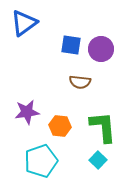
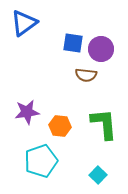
blue square: moved 2 px right, 2 px up
brown semicircle: moved 6 px right, 7 px up
green L-shape: moved 1 px right, 3 px up
cyan square: moved 15 px down
